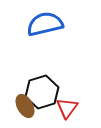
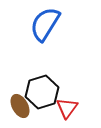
blue semicircle: rotated 45 degrees counterclockwise
brown ellipse: moved 5 px left
